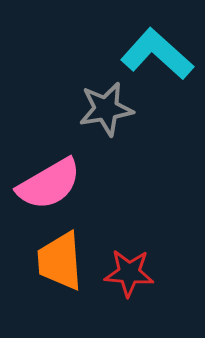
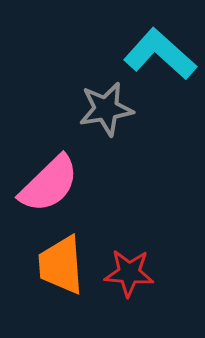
cyan L-shape: moved 3 px right
pink semicircle: rotated 14 degrees counterclockwise
orange trapezoid: moved 1 px right, 4 px down
